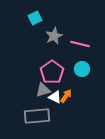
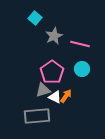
cyan square: rotated 24 degrees counterclockwise
